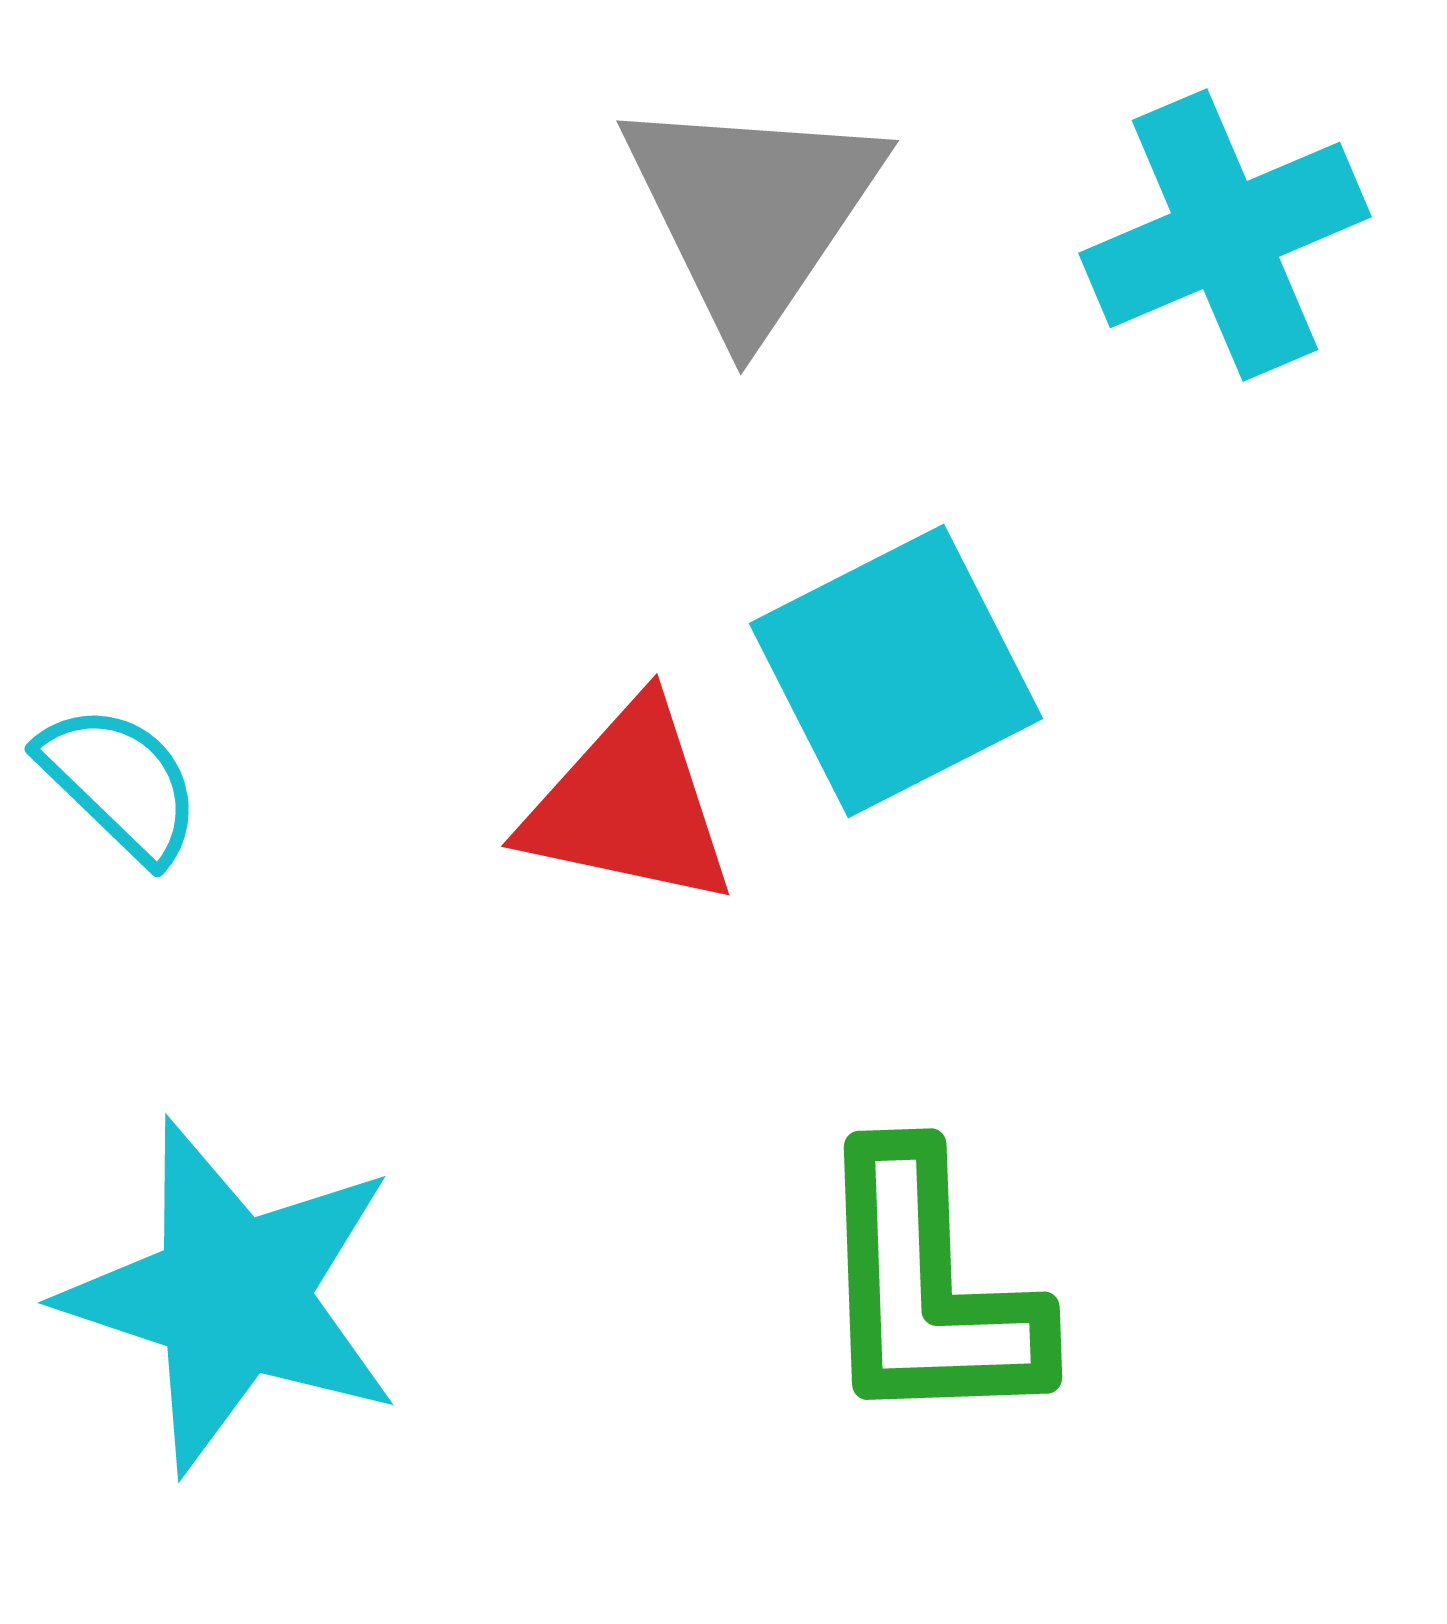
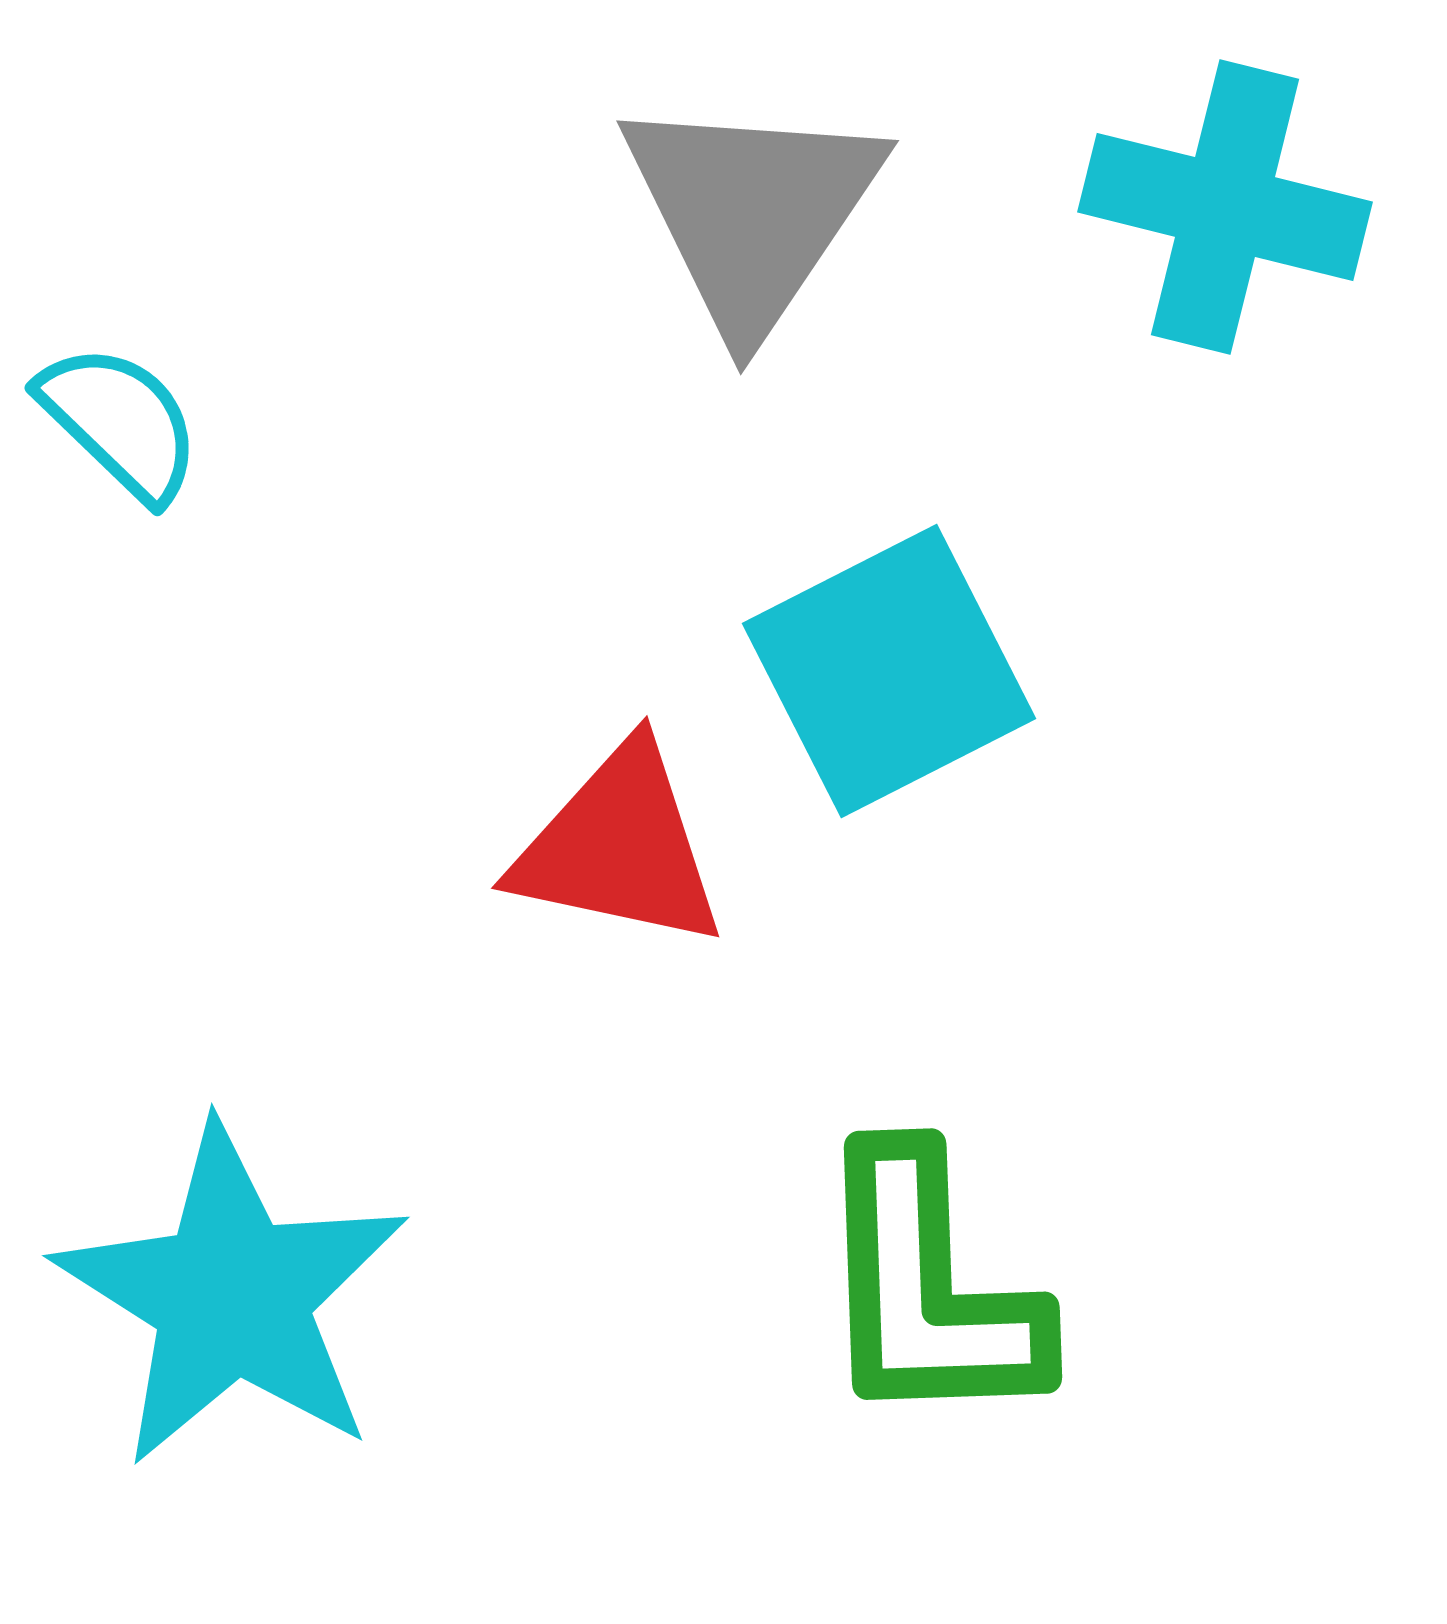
cyan cross: moved 28 px up; rotated 37 degrees clockwise
cyan square: moved 7 px left
cyan semicircle: moved 361 px up
red triangle: moved 10 px left, 42 px down
cyan star: rotated 14 degrees clockwise
